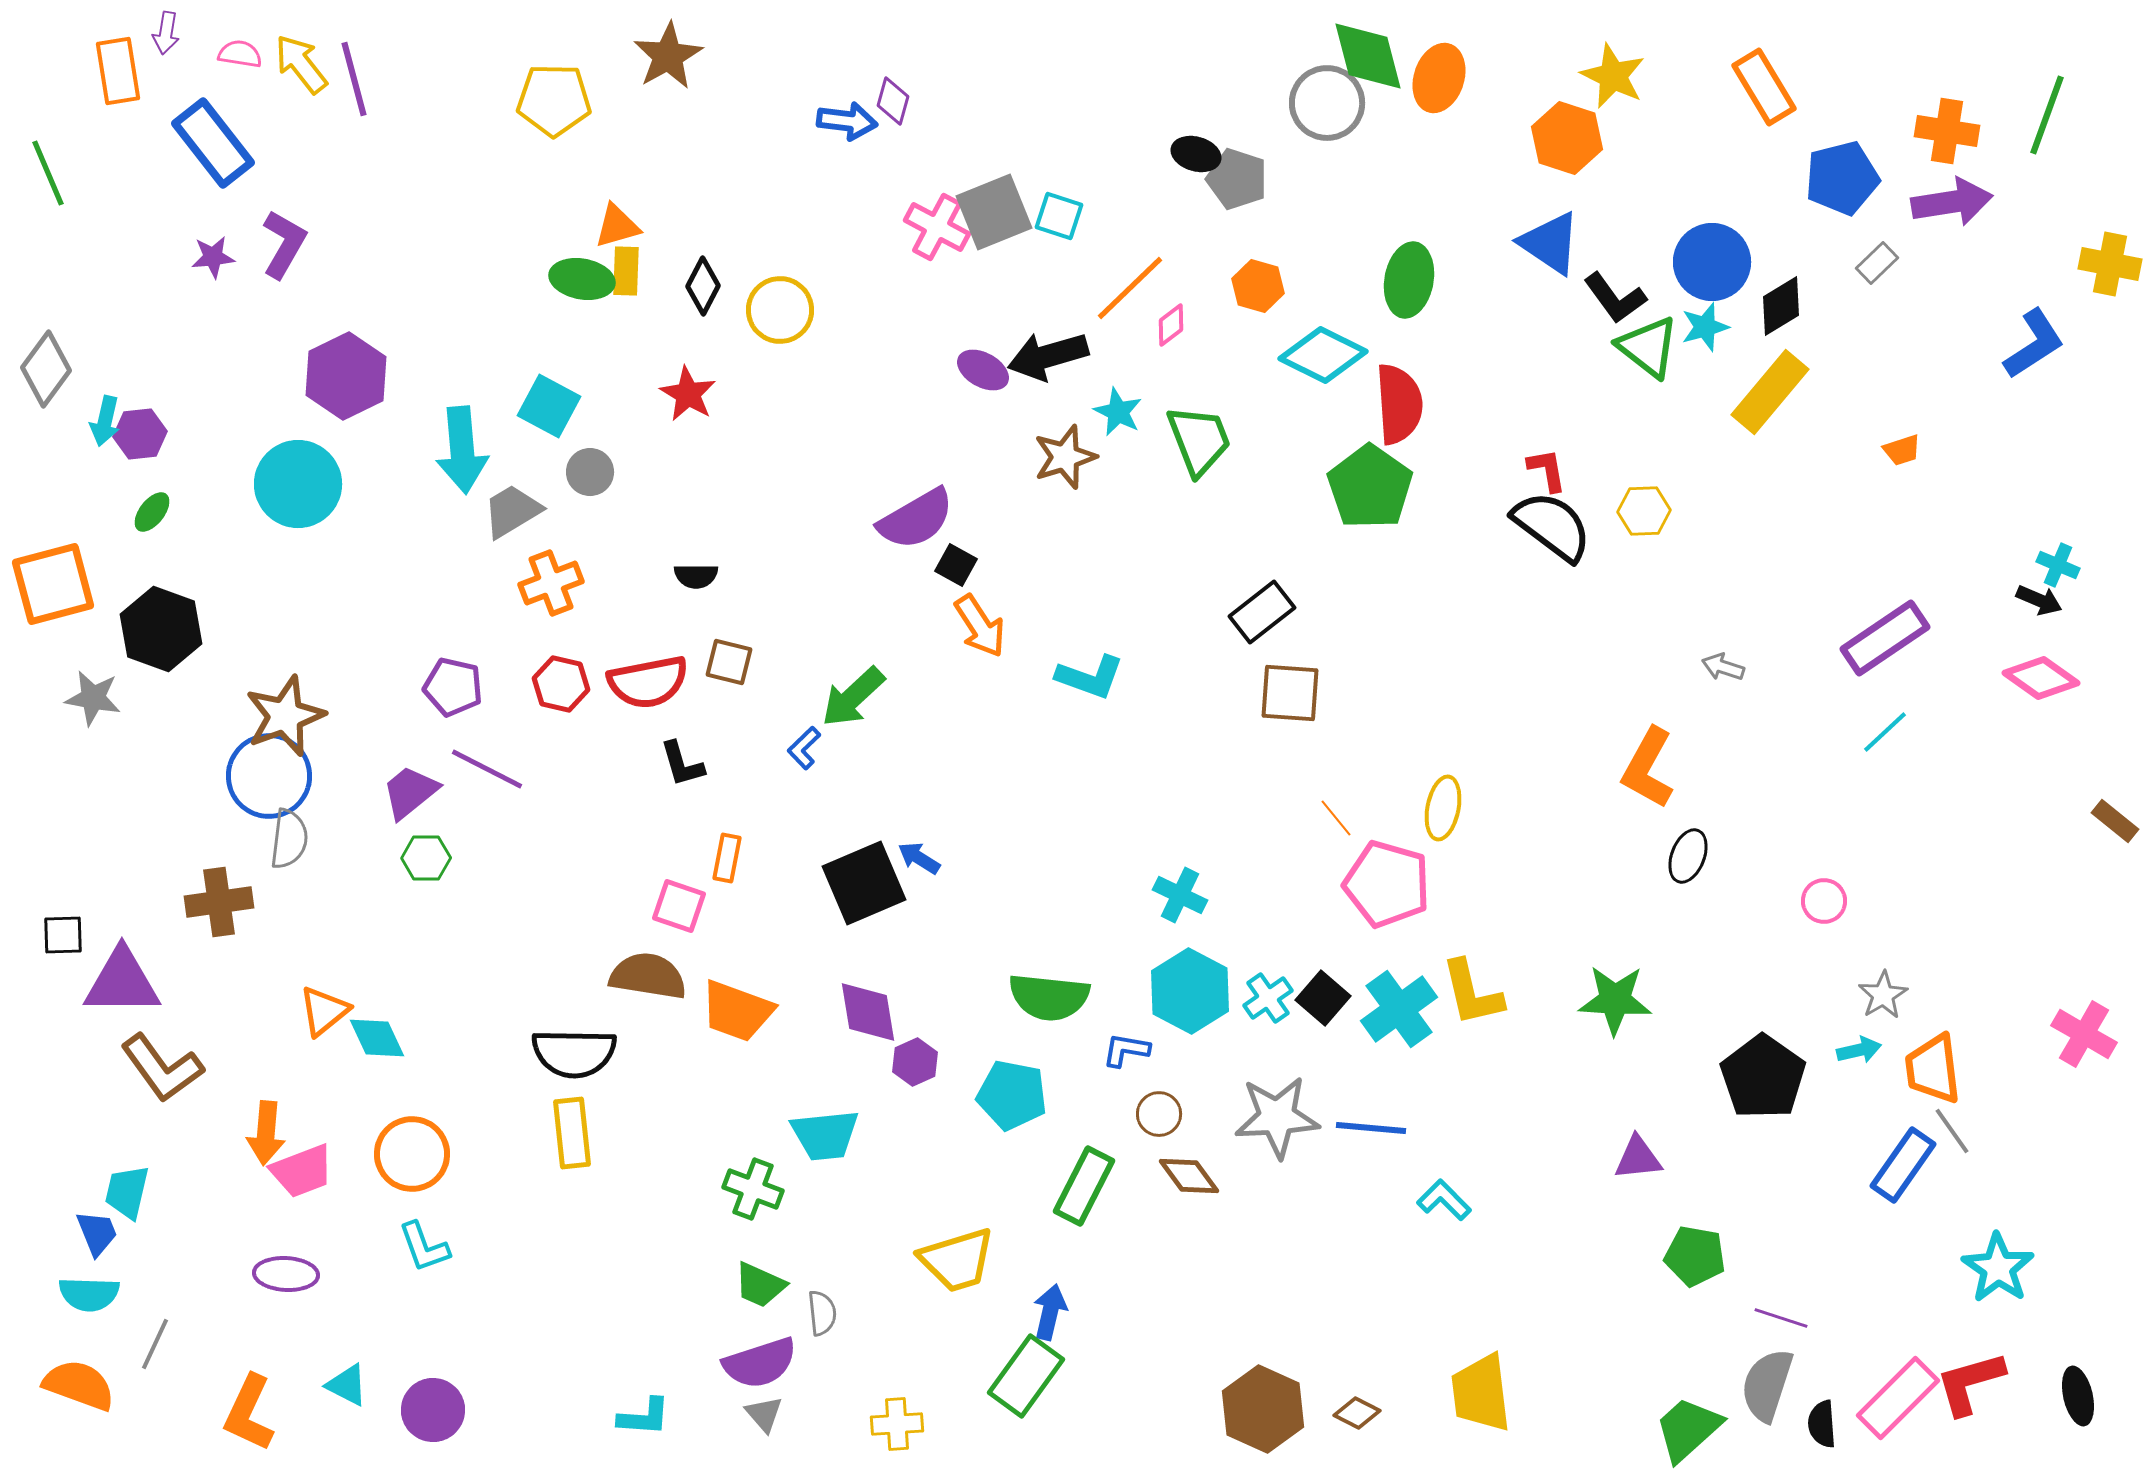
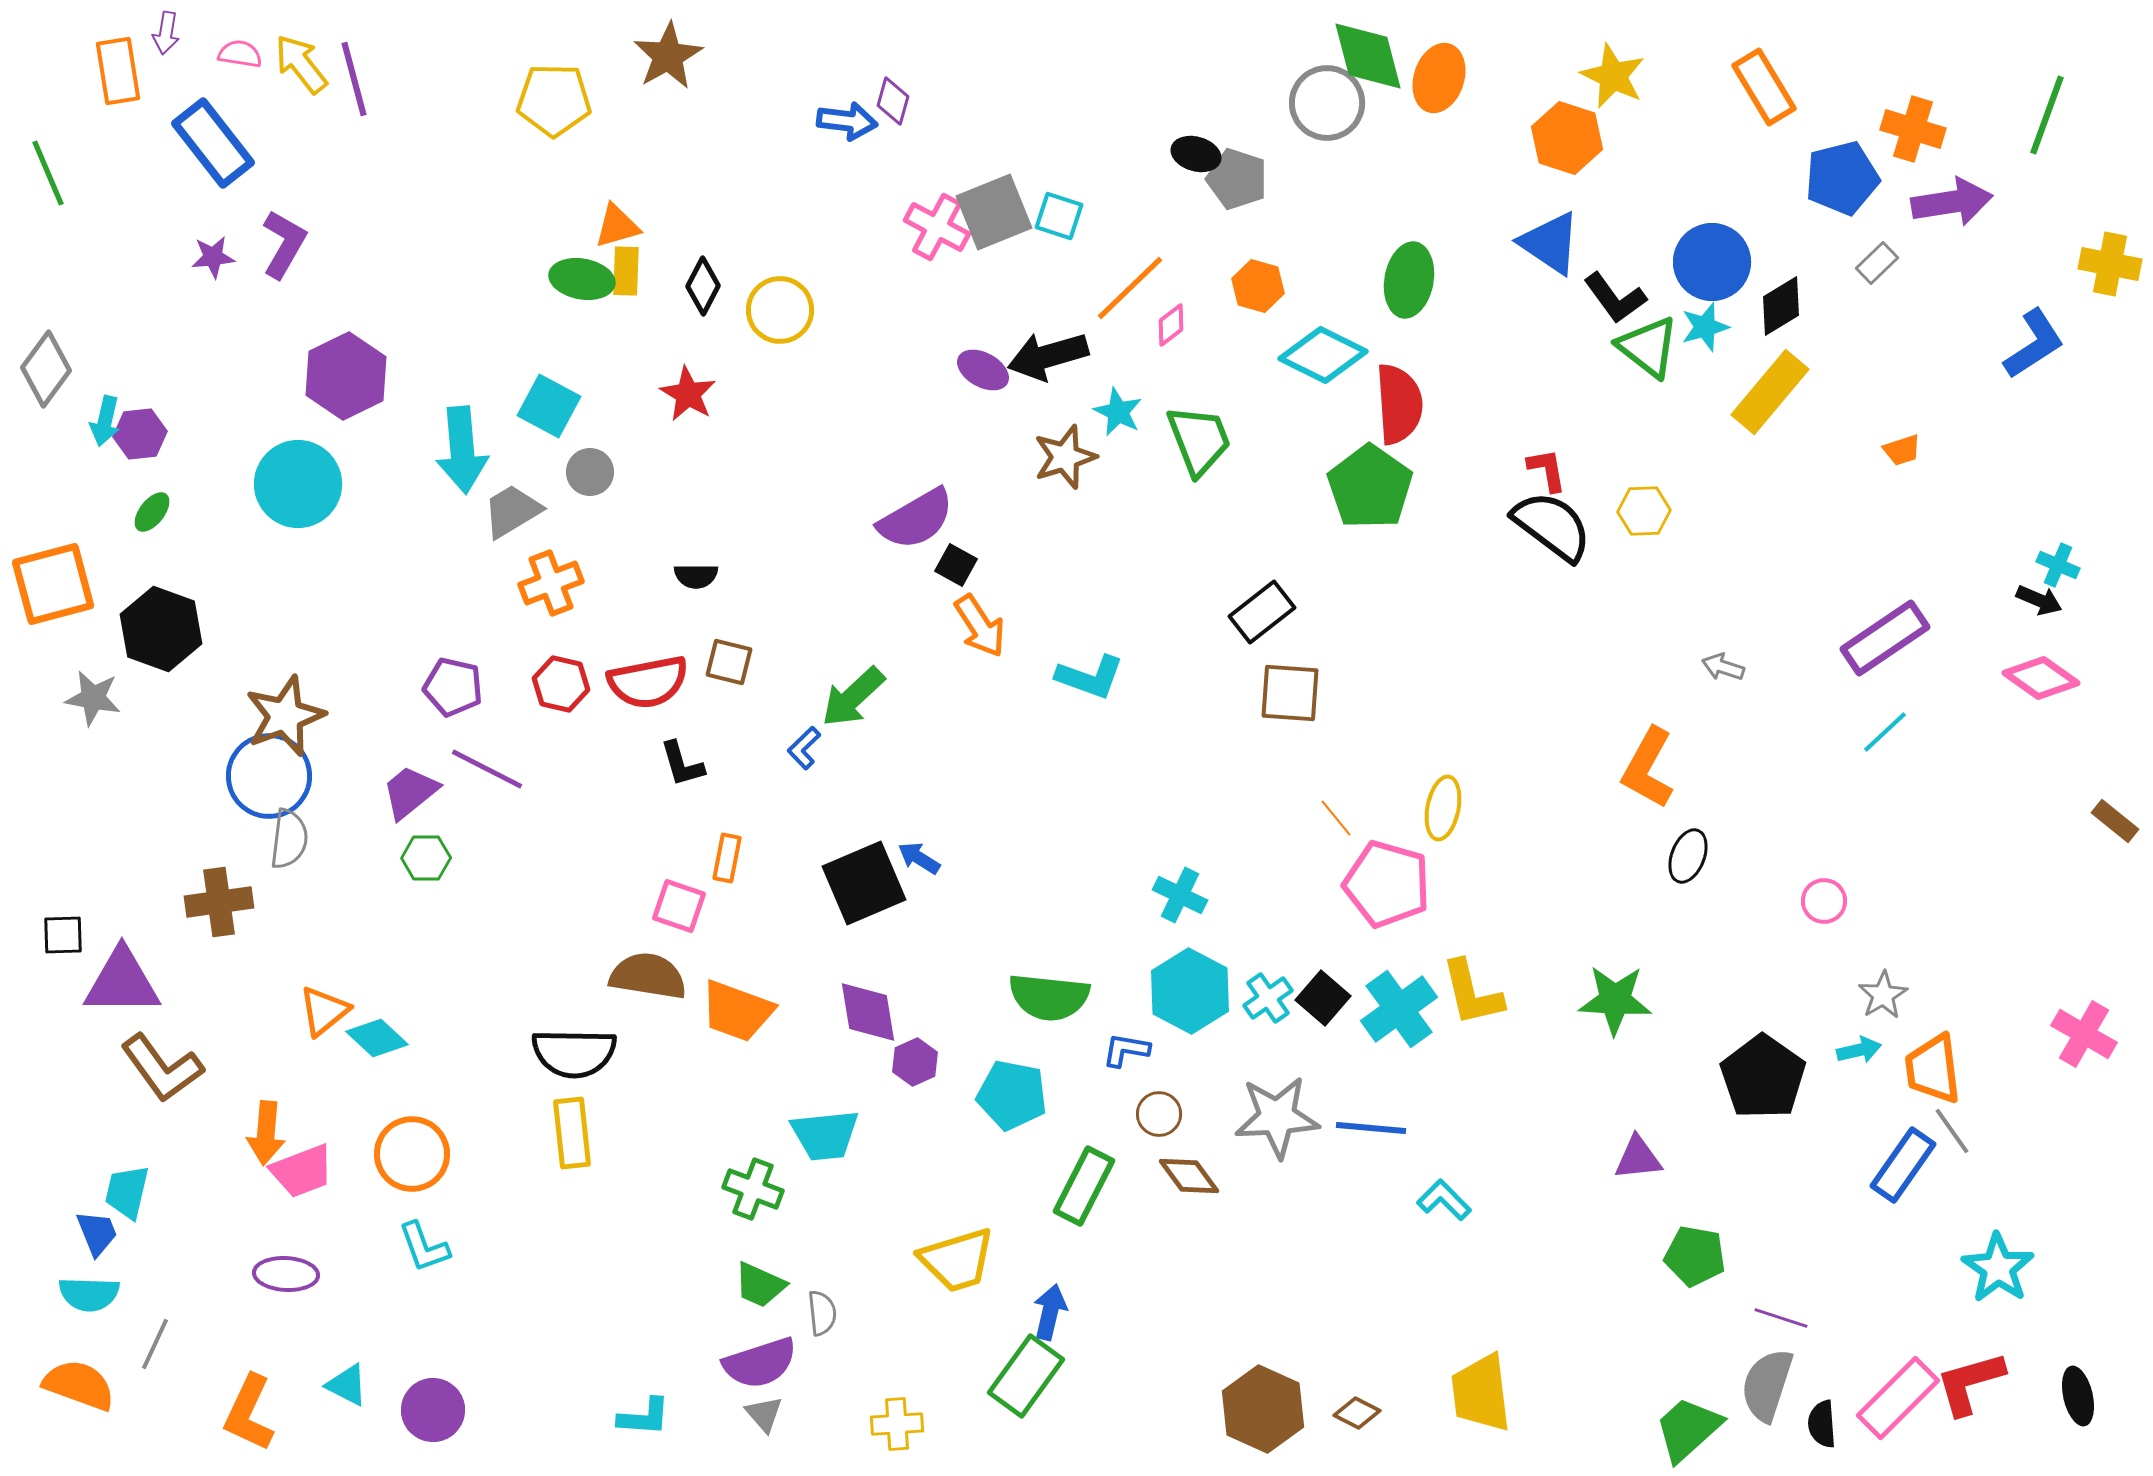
orange cross at (1947, 131): moved 34 px left, 2 px up; rotated 8 degrees clockwise
cyan diamond at (377, 1038): rotated 22 degrees counterclockwise
